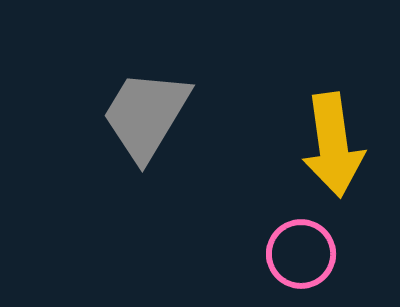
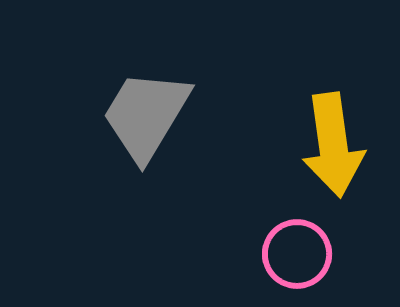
pink circle: moved 4 px left
